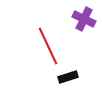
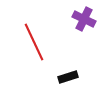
red line: moved 14 px left, 4 px up
